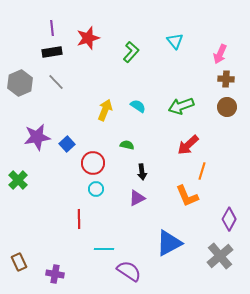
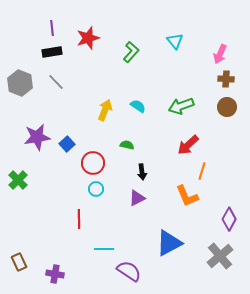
gray hexagon: rotated 15 degrees counterclockwise
